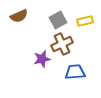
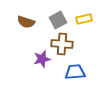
brown semicircle: moved 7 px right, 6 px down; rotated 42 degrees clockwise
yellow rectangle: moved 1 px left, 2 px up
brown cross: rotated 30 degrees clockwise
